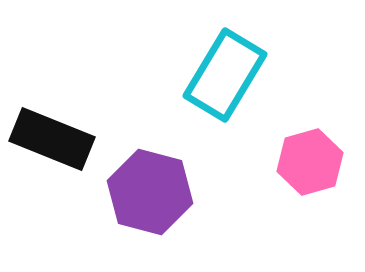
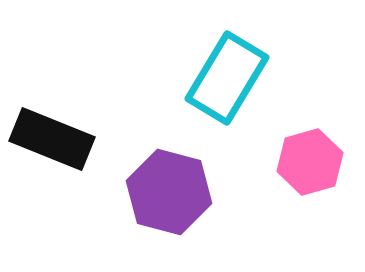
cyan rectangle: moved 2 px right, 3 px down
purple hexagon: moved 19 px right
